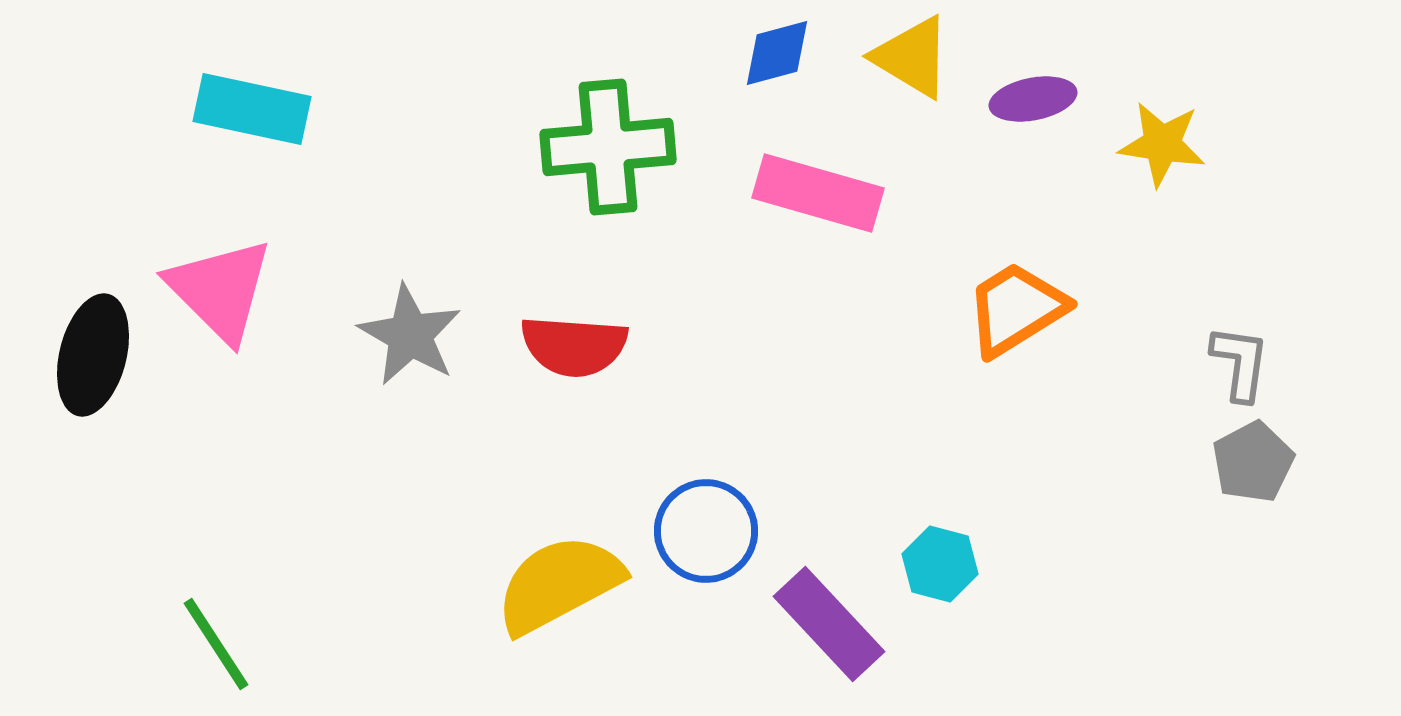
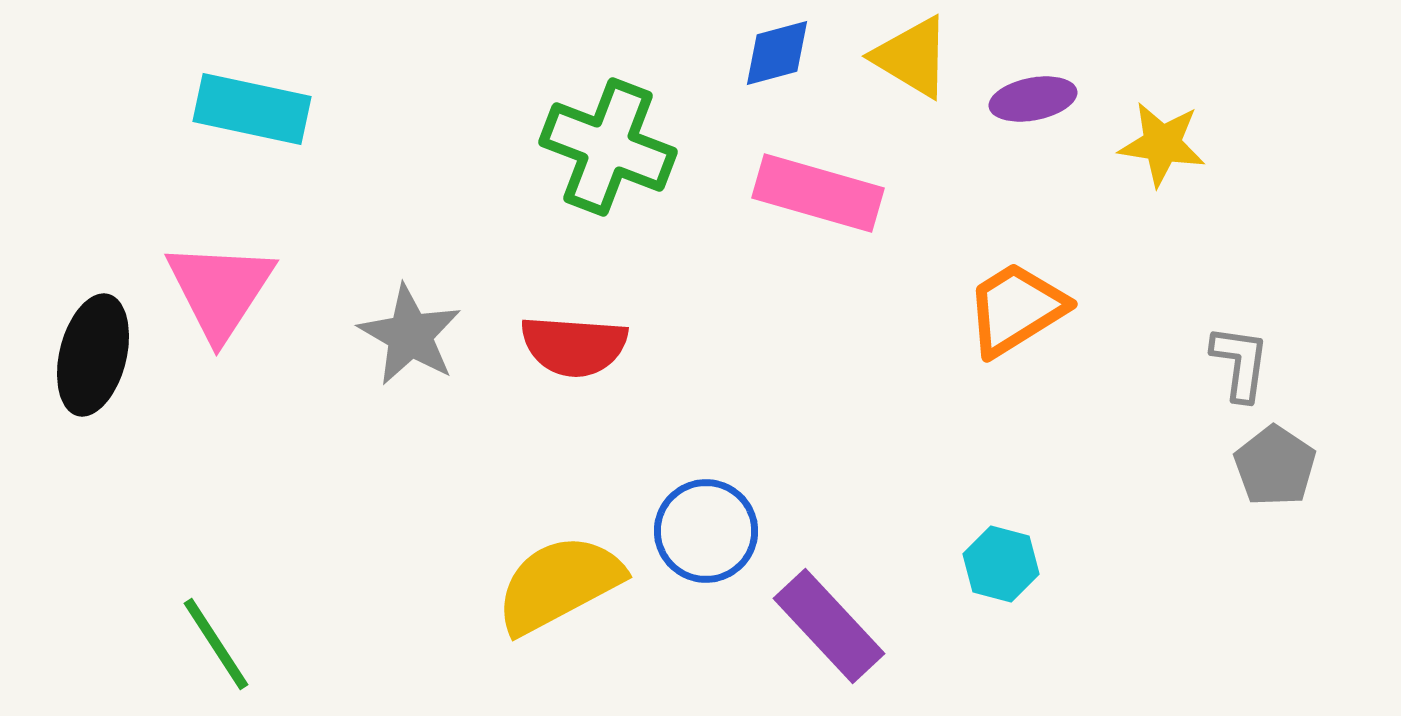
green cross: rotated 26 degrees clockwise
pink triangle: rotated 18 degrees clockwise
gray pentagon: moved 22 px right, 4 px down; rotated 10 degrees counterclockwise
cyan hexagon: moved 61 px right
purple rectangle: moved 2 px down
